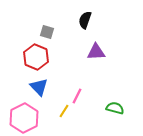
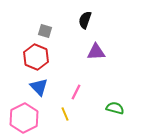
gray square: moved 2 px left, 1 px up
pink line: moved 1 px left, 4 px up
yellow line: moved 1 px right, 3 px down; rotated 56 degrees counterclockwise
